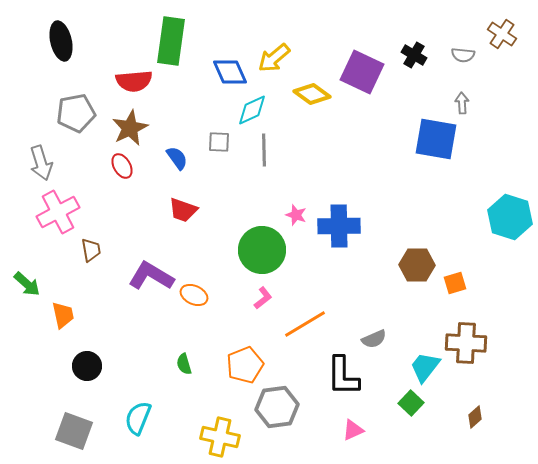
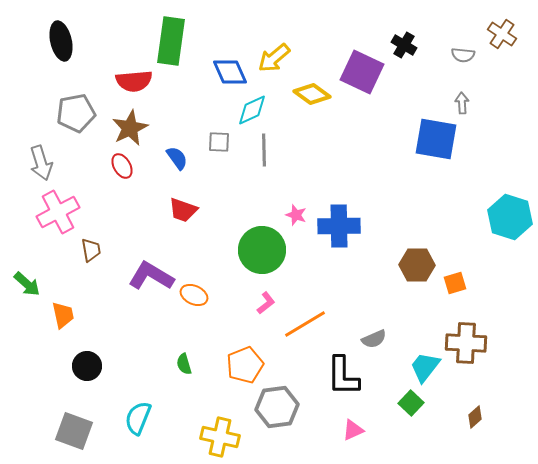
black cross at (414, 55): moved 10 px left, 10 px up
pink L-shape at (263, 298): moved 3 px right, 5 px down
